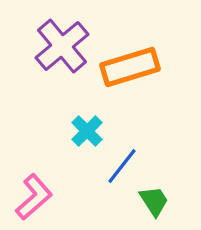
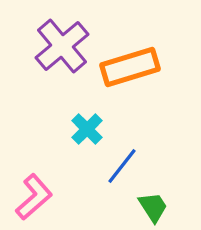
cyan cross: moved 2 px up
green trapezoid: moved 1 px left, 6 px down
